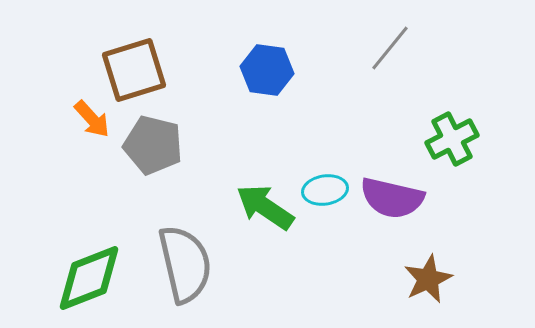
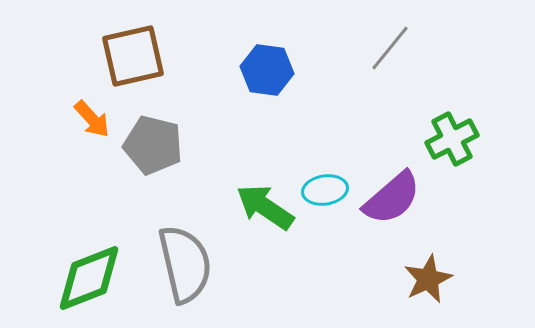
brown square: moved 1 px left, 14 px up; rotated 4 degrees clockwise
purple semicircle: rotated 54 degrees counterclockwise
